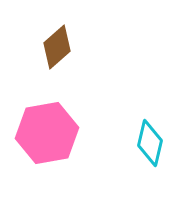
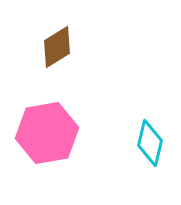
brown diamond: rotated 9 degrees clockwise
